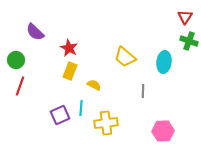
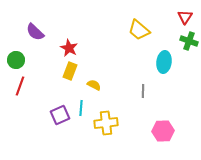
yellow trapezoid: moved 14 px right, 27 px up
